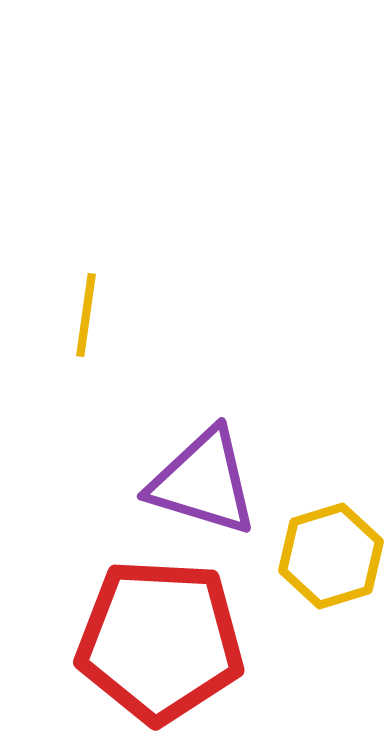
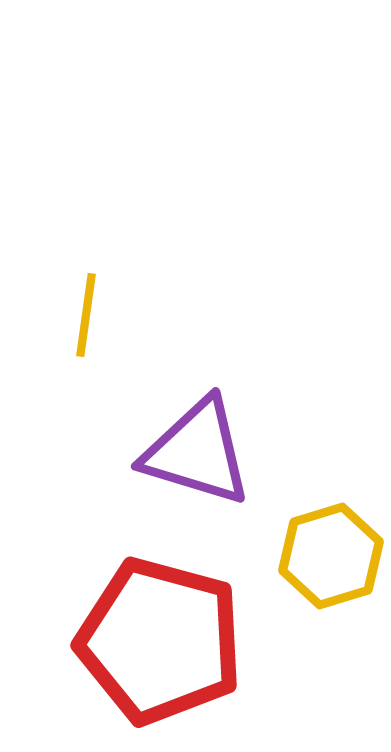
purple triangle: moved 6 px left, 30 px up
red pentagon: rotated 12 degrees clockwise
